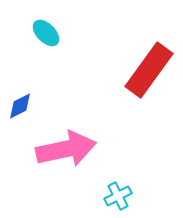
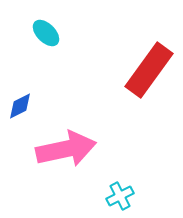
cyan cross: moved 2 px right
